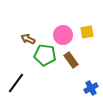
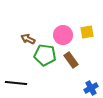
black line: rotated 60 degrees clockwise
